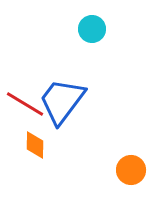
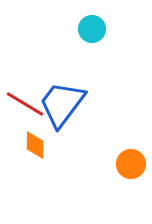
blue trapezoid: moved 3 px down
orange circle: moved 6 px up
